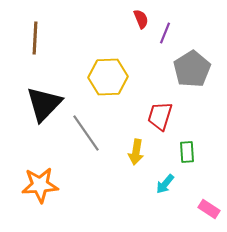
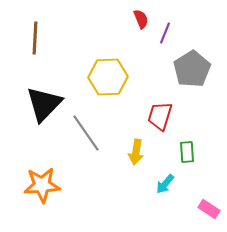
orange star: moved 2 px right
